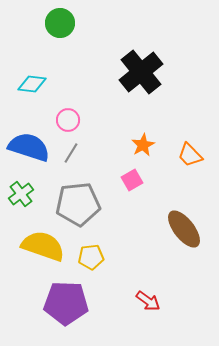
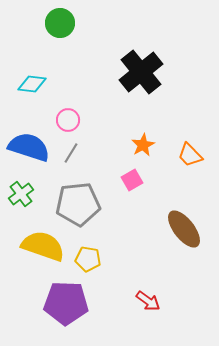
yellow pentagon: moved 3 px left, 2 px down; rotated 15 degrees clockwise
